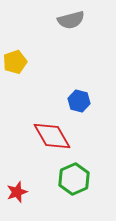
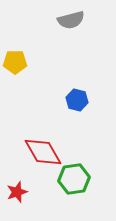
yellow pentagon: rotated 20 degrees clockwise
blue hexagon: moved 2 px left, 1 px up
red diamond: moved 9 px left, 16 px down
green hexagon: rotated 16 degrees clockwise
